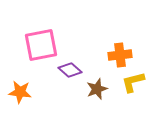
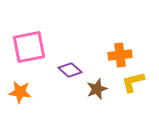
pink square: moved 12 px left, 2 px down
